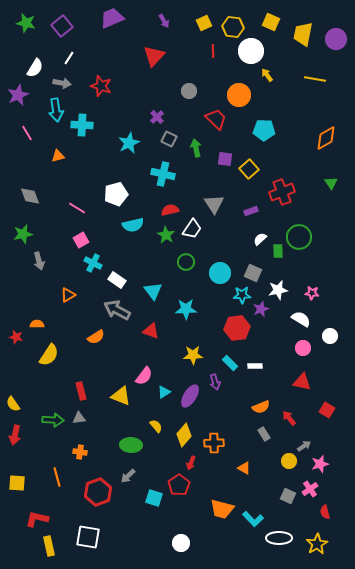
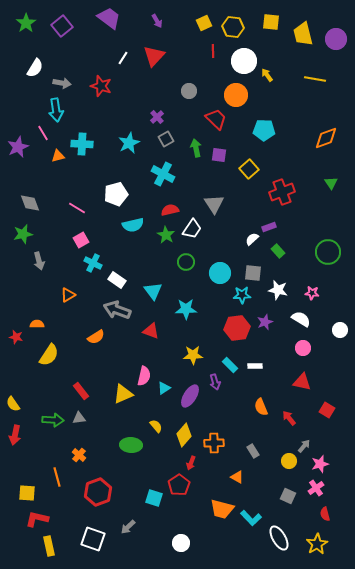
purple trapezoid at (112, 18): moved 3 px left; rotated 60 degrees clockwise
purple arrow at (164, 21): moved 7 px left
yellow square at (271, 22): rotated 18 degrees counterclockwise
green star at (26, 23): rotated 24 degrees clockwise
yellow trapezoid at (303, 34): rotated 25 degrees counterclockwise
white circle at (251, 51): moved 7 px left, 10 px down
white line at (69, 58): moved 54 px right
purple star at (18, 95): moved 52 px down
orange circle at (239, 95): moved 3 px left
cyan cross at (82, 125): moved 19 px down
pink line at (27, 133): moved 16 px right
orange diamond at (326, 138): rotated 10 degrees clockwise
gray square at (169, 139): moved 3 px left; rotated 35 degrees clockwise
purple square at (225, 159): moved 6 px left, 4 px up
cyan cross at (163, 174): rotated 15 degrees clockwise
gray diamond at (30, 196): moved 7 px down
purple rectangle at (251, 211): moved 18 px right, 16 px down
green circle at (299, 237): moved 29 px right, 15 px down
white semicircle at (260, 239): moved 8 px left
green rectangle at (278, 251): rotated 40 degrees counterclockwise
gray square at (253, 273): rotated 18 degrees counterclockwise
white star at (278, 290): rotated 24 degrees clockwise
purple star at (261, 309): moved 4 px right, 13 px down
gray arrow at (117, 310): rotated 8 degrees counterclockwise
white circle at (330, 336): moved 10 px right, 6 px up
cyan rectangle at (230, 363): moved 2 px down
pink semicircle at (144, 376): rotated 24 degrees counterclockwise
red rectangle at (81, 391): rotated 24 degrees counterclockwise
cyan triangle at (164, 392): moved 4 px up
yellow triangle at (121, 396): moved 2 px right, 2 px up; rotated 45 degrees counterclockwise
orange semicircle at (261, 407): rotated 90 degrees clockwise
gray rectangle at (264, 434): moved 11 px left, 17 px down
gray arrow at (304, 446): rotated 16 degrees counterclockwise
orange cross at (80, 452): moved 1 px left, 3 px down; rotated 32 degrees clockwise
orange triangle at (244, 468): moved 7 px left, 9 px down
gray arrow at (128, 476): moved 51 px down
yellow square at (17, 483): moved 10 px right, 10 px down
pink cross at (310, 489): moved 6 px right, 1 px up
red semicircle at (325, 512): moved 2 px down
cyan L-shape at (253, 519): moved 2 px left, 1 px up
white square at (88, 537): moved 5 px right, 2 px down; rotated 10 degrees clockwise
white ellipse at (279, 538): rotated 60 degrees clockwise
